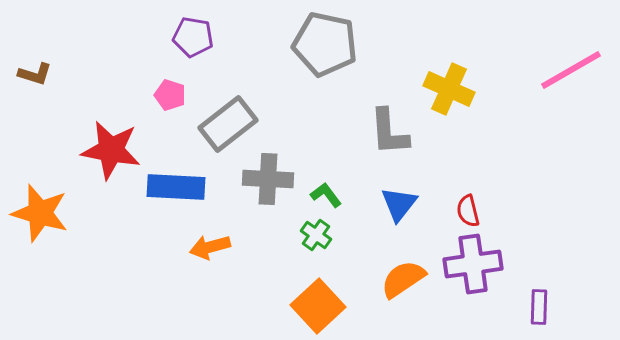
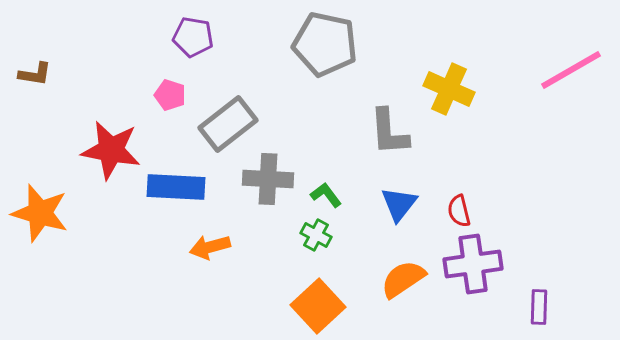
brown L-shape: rotated 8 degrees counterclockwise
red semicircle: moved 9 px left
green cross: rotated 8 degrees counterclockwise
